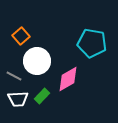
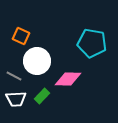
orange square: rotated 24 degrees counterclockwise
pink diamond: rotated 32 degrees clockwise
white trapezoid: moved 2 px left
